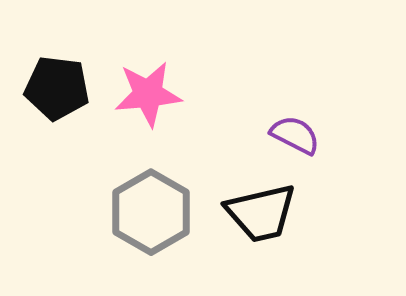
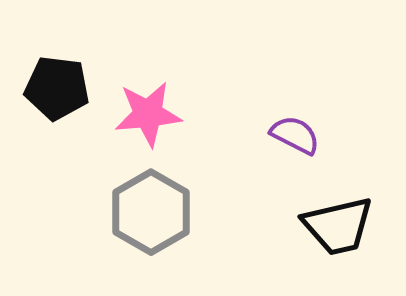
pink star: moved 20 px down
black trapezoid: moved 77 px right, 13 px down
